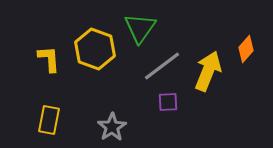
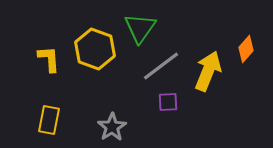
gray line: moved 1 px left
